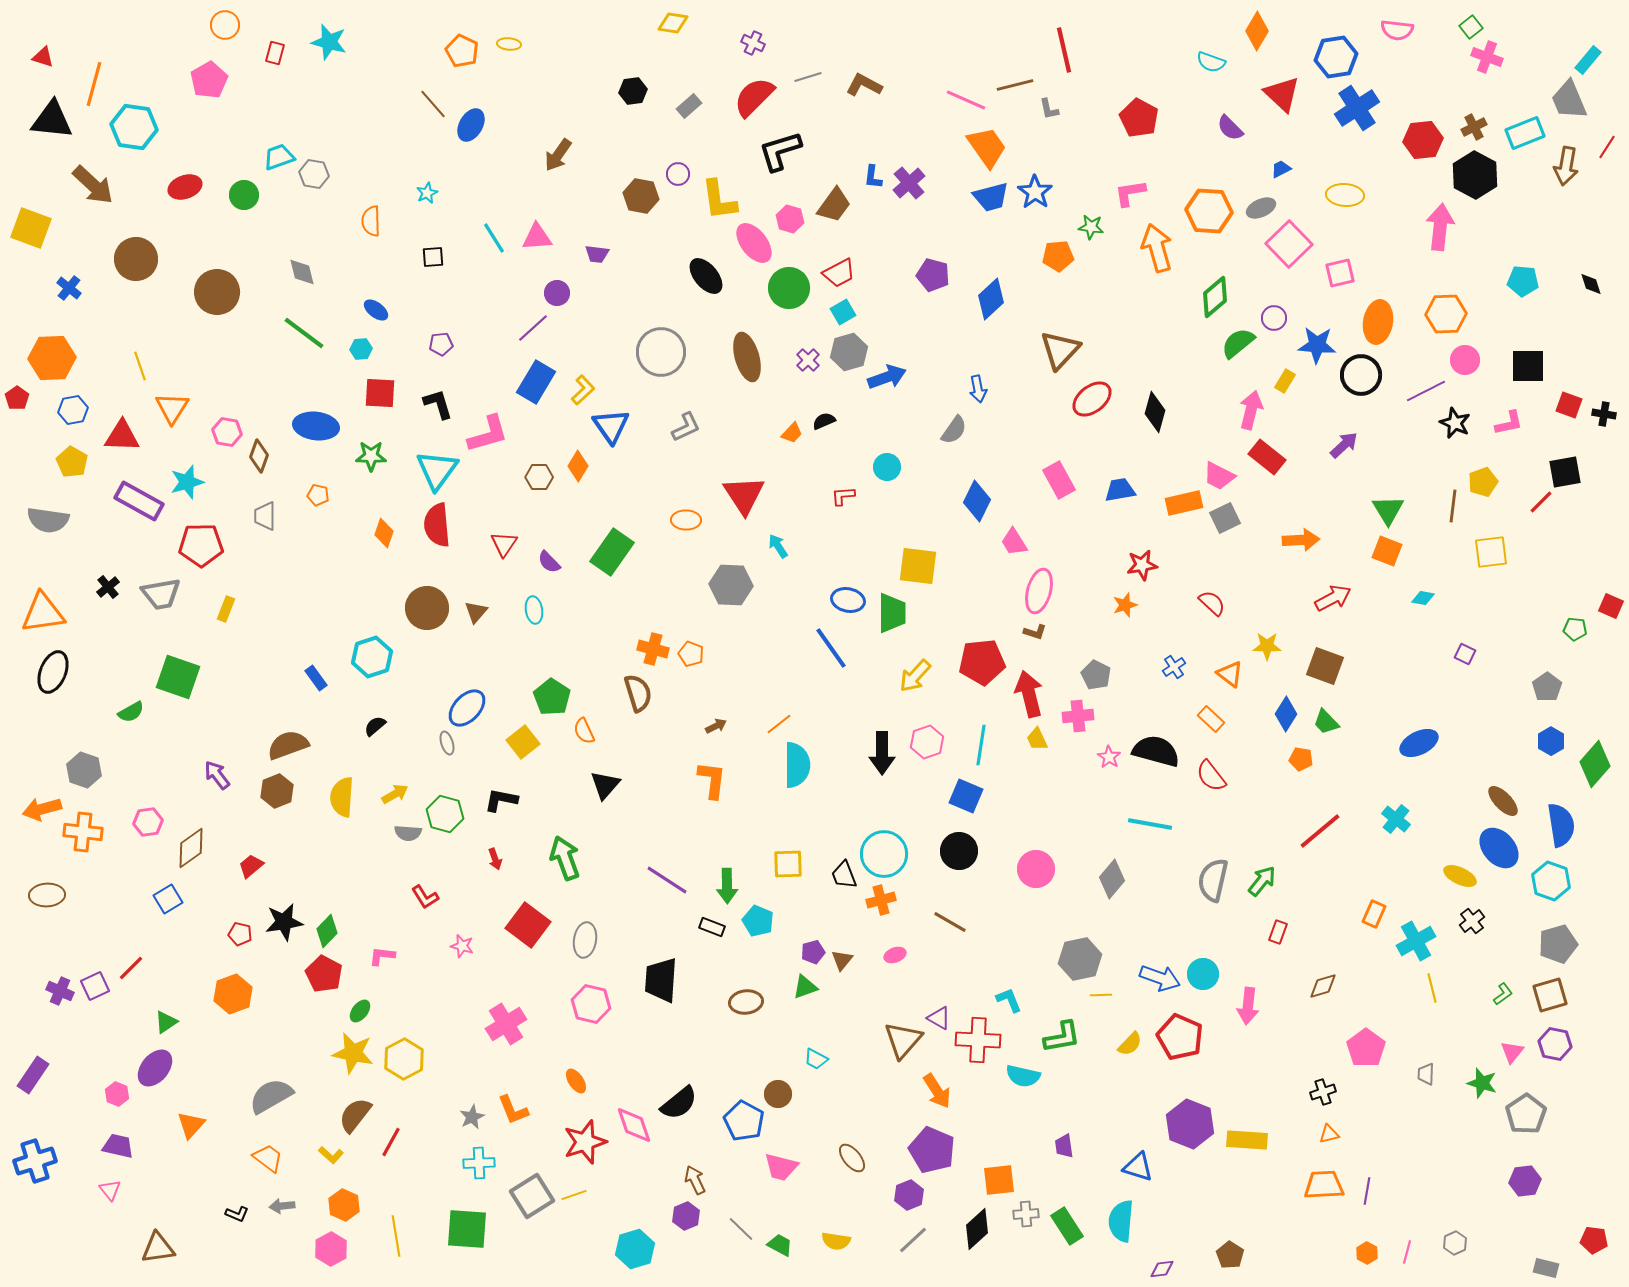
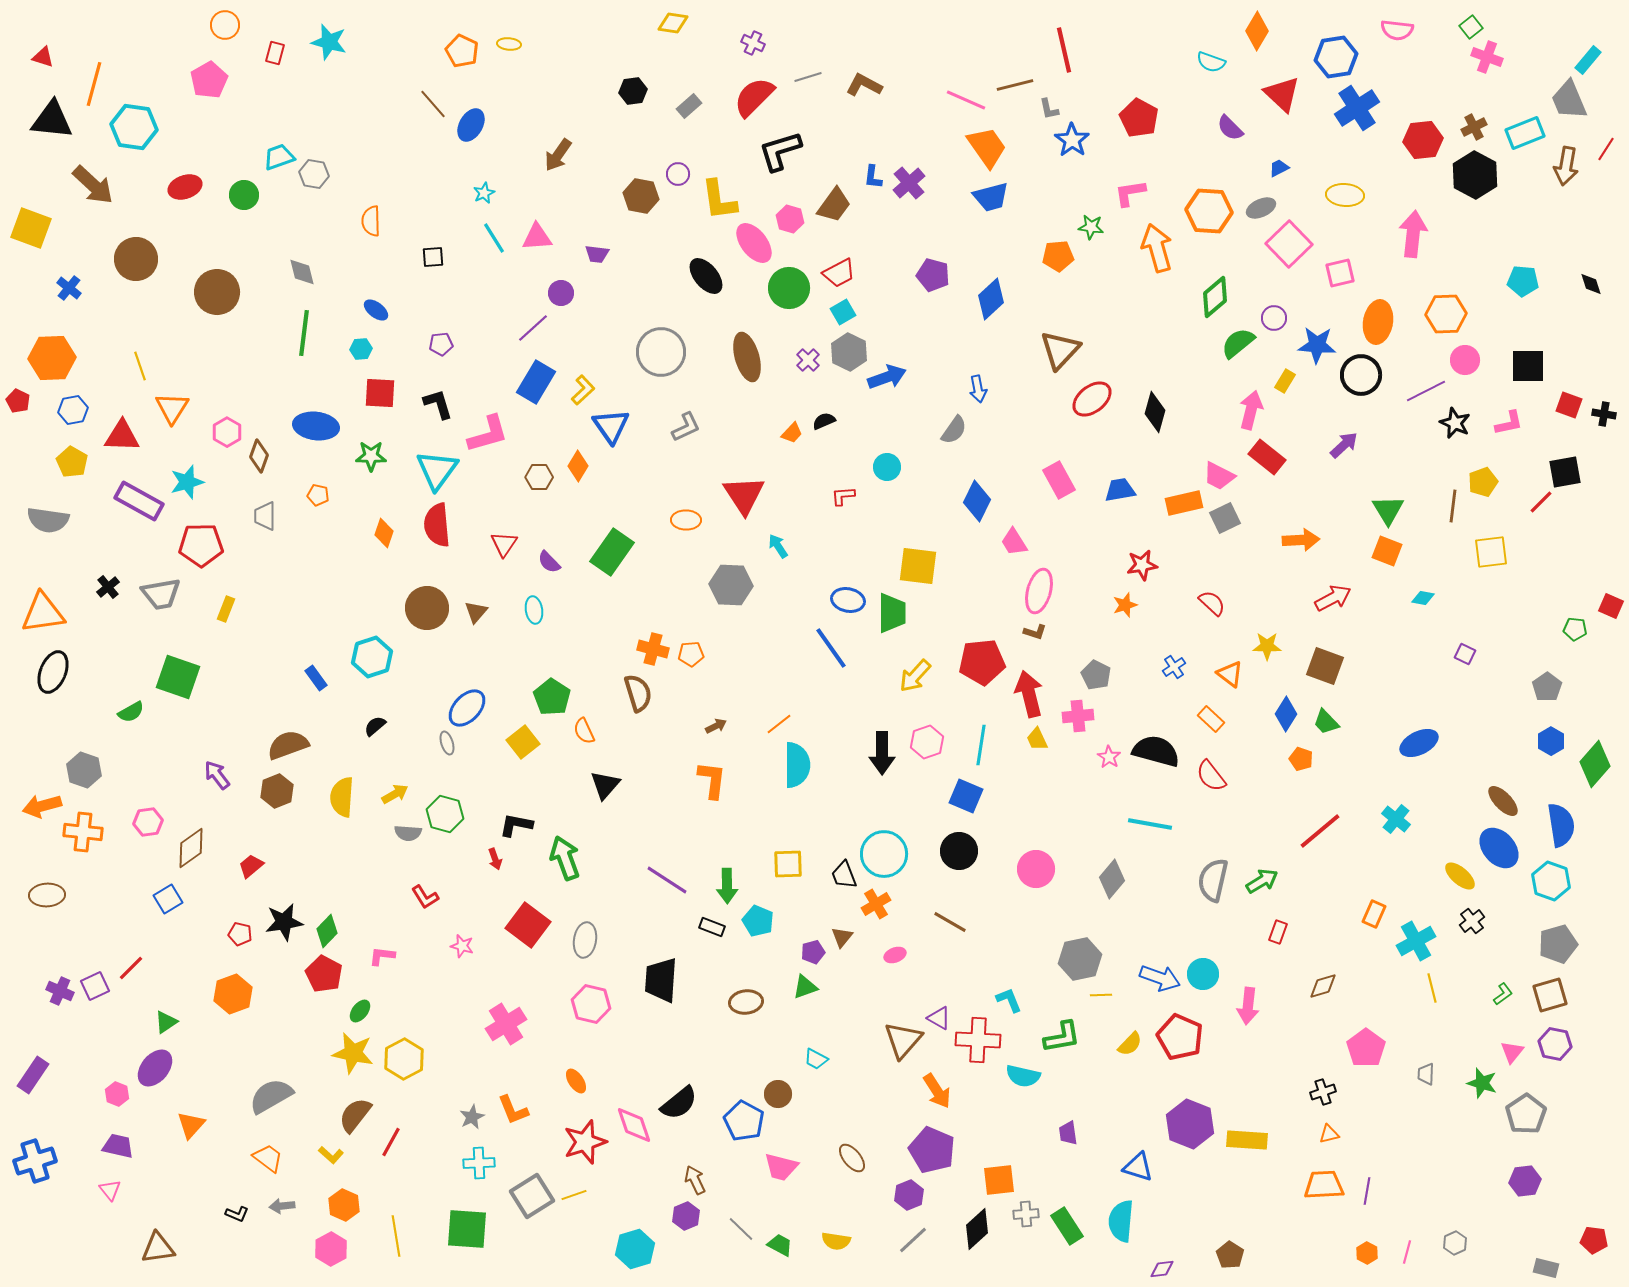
red line at (1607, 147): moved 1 px left, 2 px down
blue trapezoid at (1281, 169): moved 2 px left, 1 px up
blue star at (1035, 192): moved 37 px right, 52 px up
cyan star at (427, 193): moved 57 px right
pink arrow at (1440, 227): moved 27 px left, 7 px down
purple circle at (557, 293): moved 4 px right
green line at (304, 333): rotated 60 degrees clockwise
gray hexagon at (849, 352): rotated 18 degrees counterclockwise
red pentagon at (17, 398): moved 1 px right, 3 px down; rotated 10 degrees counterclockwise
pink hexagon at (227, 432): rotated 20 degrees clockwise
orange pentagon at (691, 654): rotated 25 degrees counterclockwise
orange pentagon at (1301, 759): rotated 10 degrees clockwise
black L-shape at (501, 800): moved 15 px right, 25 px down
orange arrow at (42, 809): moved 3 px up
yellow ellipse at (1460, 876): rotated 16 degrees clockwise
green arrow at (1262, 881): rotated 20 degrees clockwise
orange cross at (881, 900): moved 5 px left, 4 px down; rotated 16 degrees counterclockwise
brown triangle at (842, 960): moved 23 px up
purple trapezoid at (1064, 1146): moved 4 px right, 13 px up
